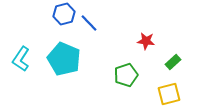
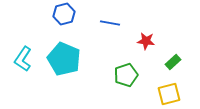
blue line: moved 21 px right; rotated 36 degrees counterclockwise
cyan L-shape: moved 2 px right
